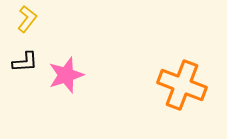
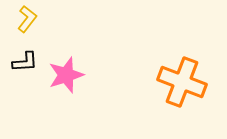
orange cross: moved 3 px up
